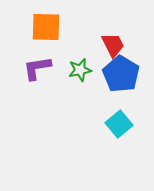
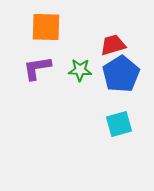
red trapezoid: rotated 80 degrees counterclockwise
green star: rotated 15 degrees clockwise
blue pentagon: rotated 9 degrees clockwise
cyan square: rotated 24 degrees clockwise
